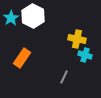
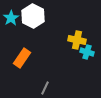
yellow cross: moved 1 px down
cyan cross: moved 2 px right, 3 px up
gray line: moved 19 px left, 11 px down
